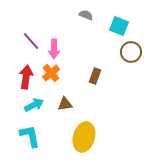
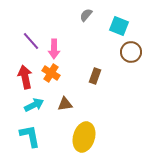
gray semicircle: rotated 72 degrees counterclockwise
orange cross: rotated 18 degrees counterclockwise
red arrow: moved 1 px left; rotated 20 degrees counterclockwise
